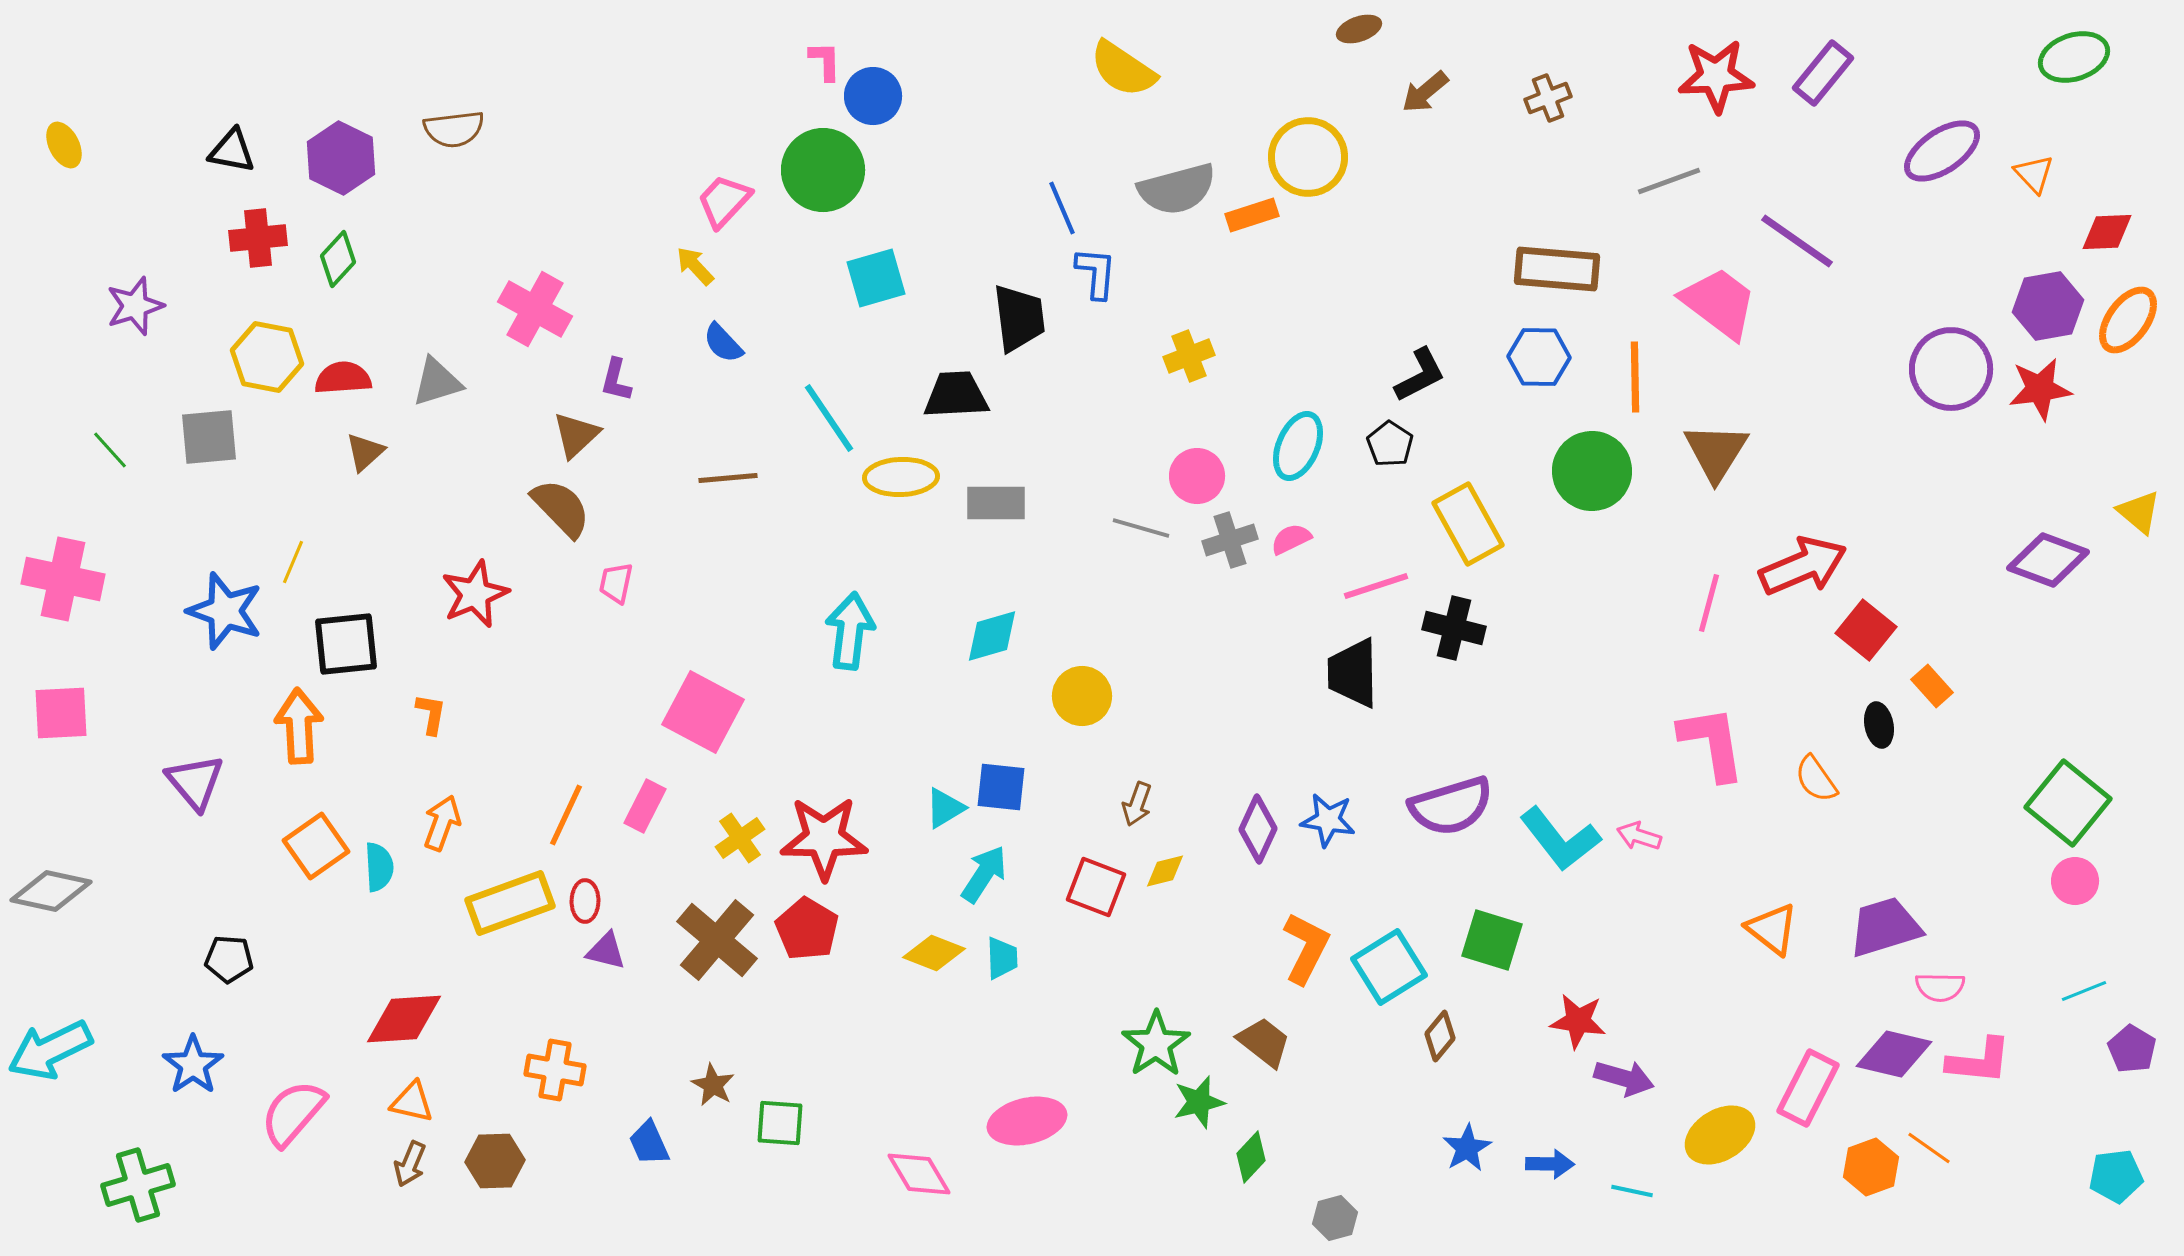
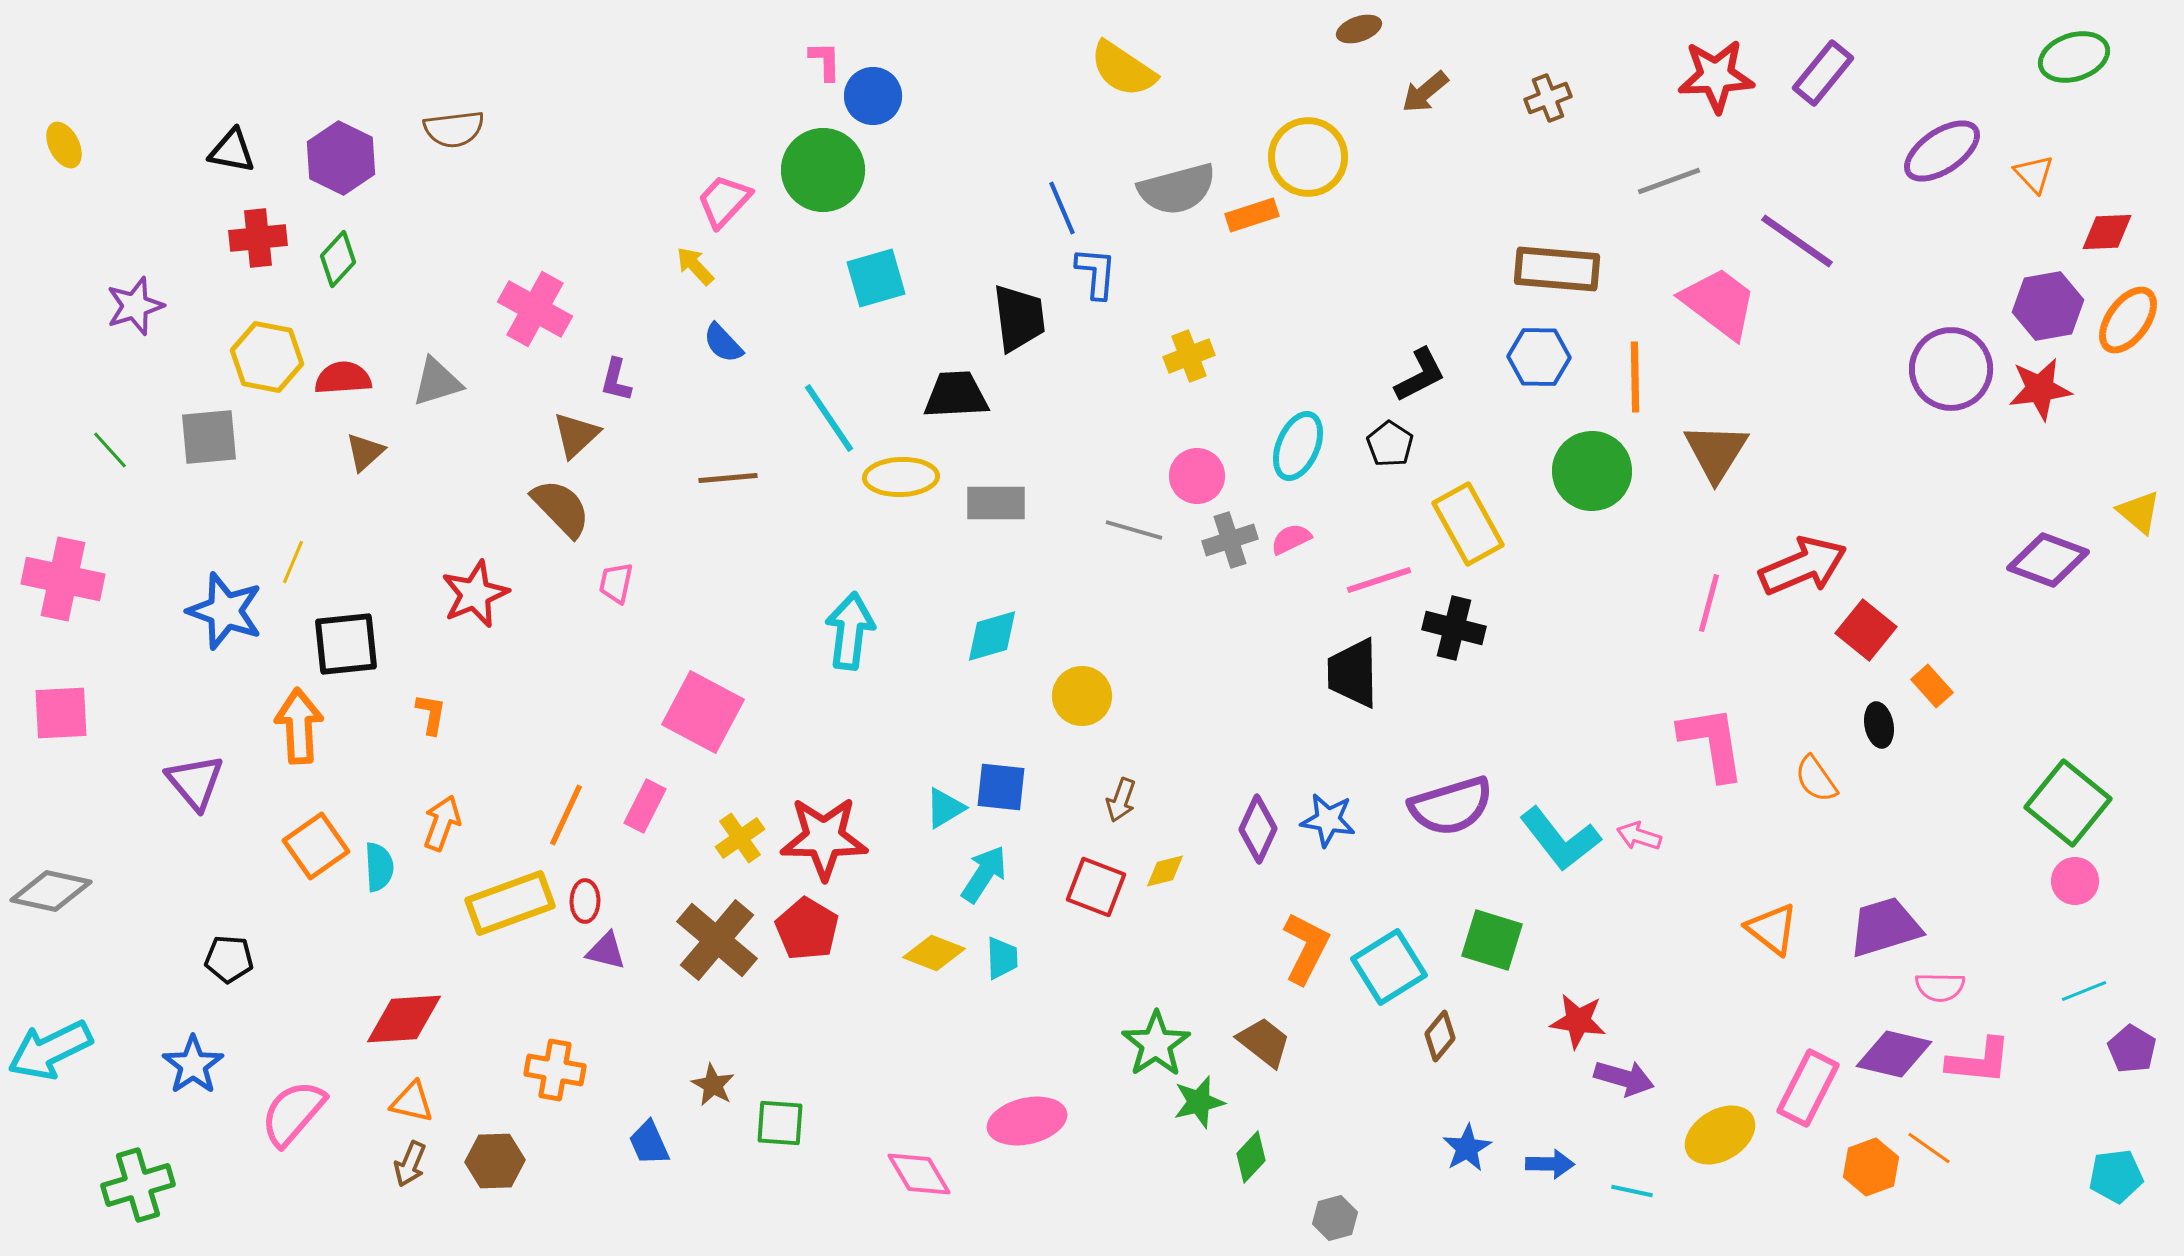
gray line at (1141, 528): moved 7 px left, 2 px down
pink line at (1376, 586): moved 3 px right, 6 px up
brown arrow at (1137, 804): moved 16 px left, 4 px up
